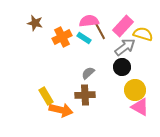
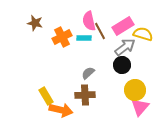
pink semicircle: rotated 96 degrees counterclockwise
pink rectangle: rotated 15 degrees clockwise
cyan rectangle: rotated 32 degrees counterclockwise
black circle: moved 2 px up
pink triangle: rotated 42 degrees clockwise
